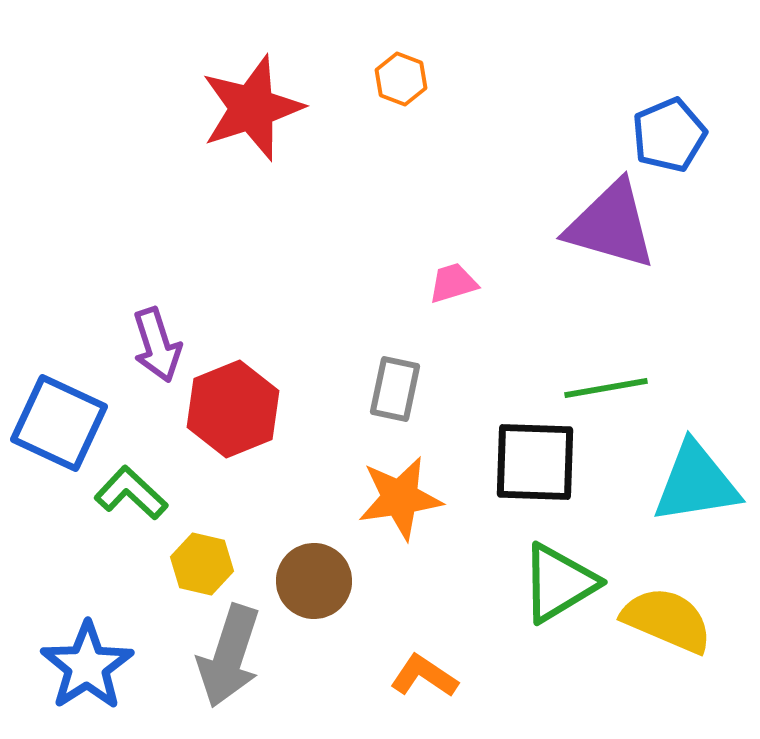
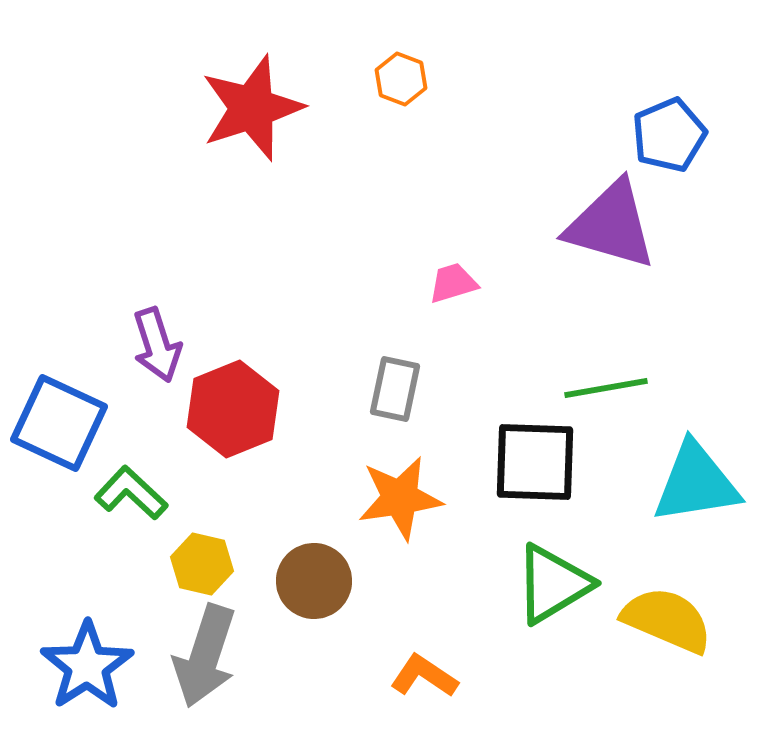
green triangle: moved 6 px left, 1 px down
gray arrow: moved 24 px left
